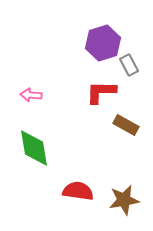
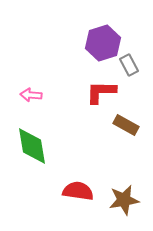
green diamond: moved 2 px left, 2 px up
